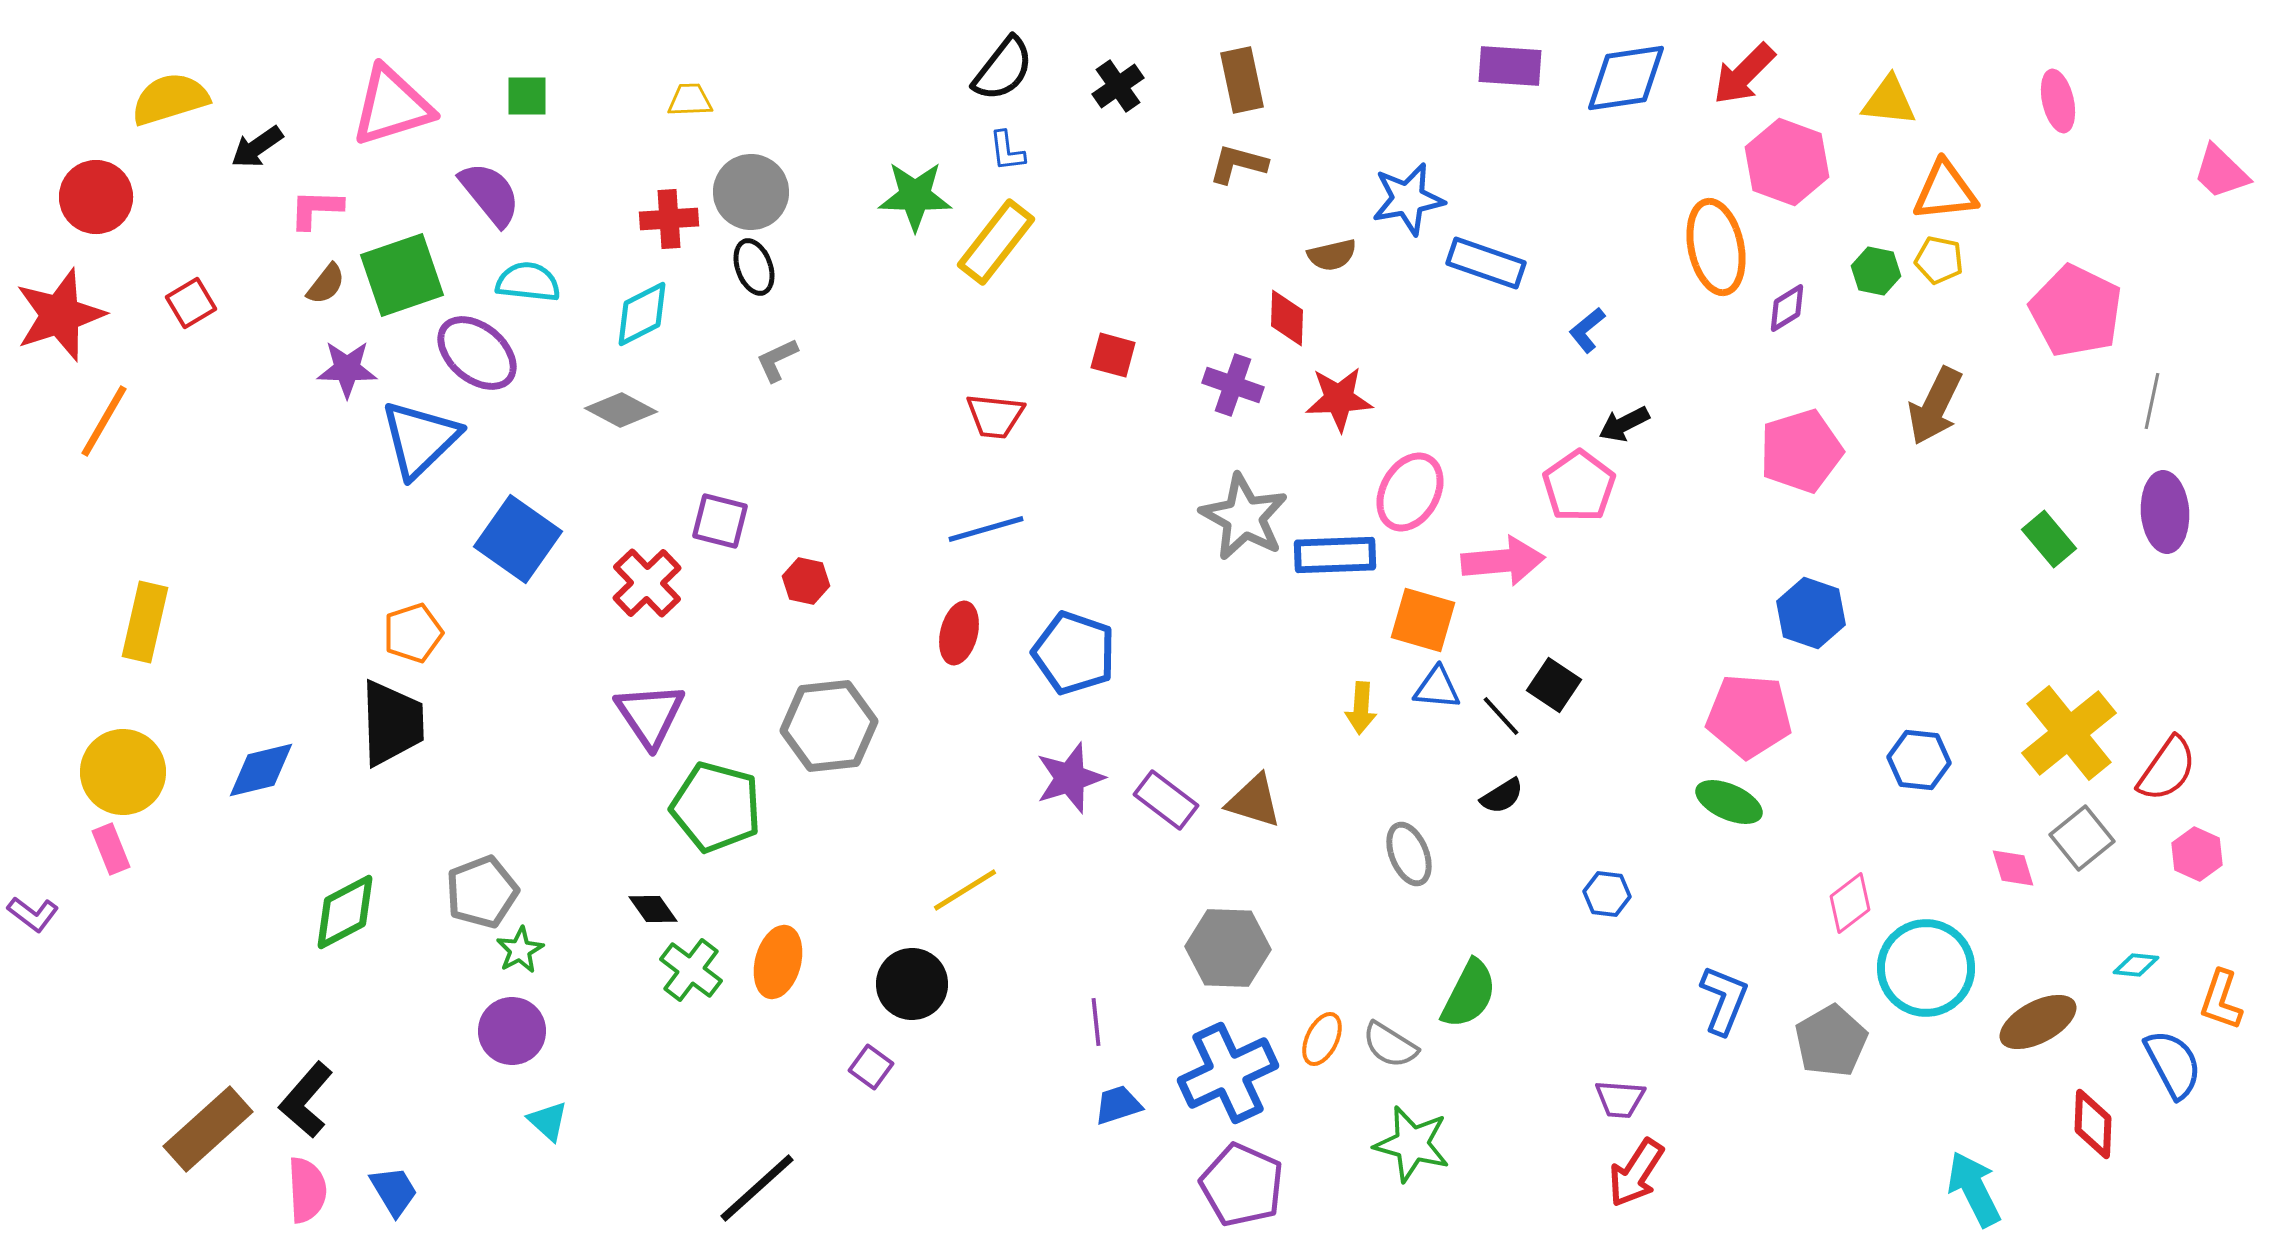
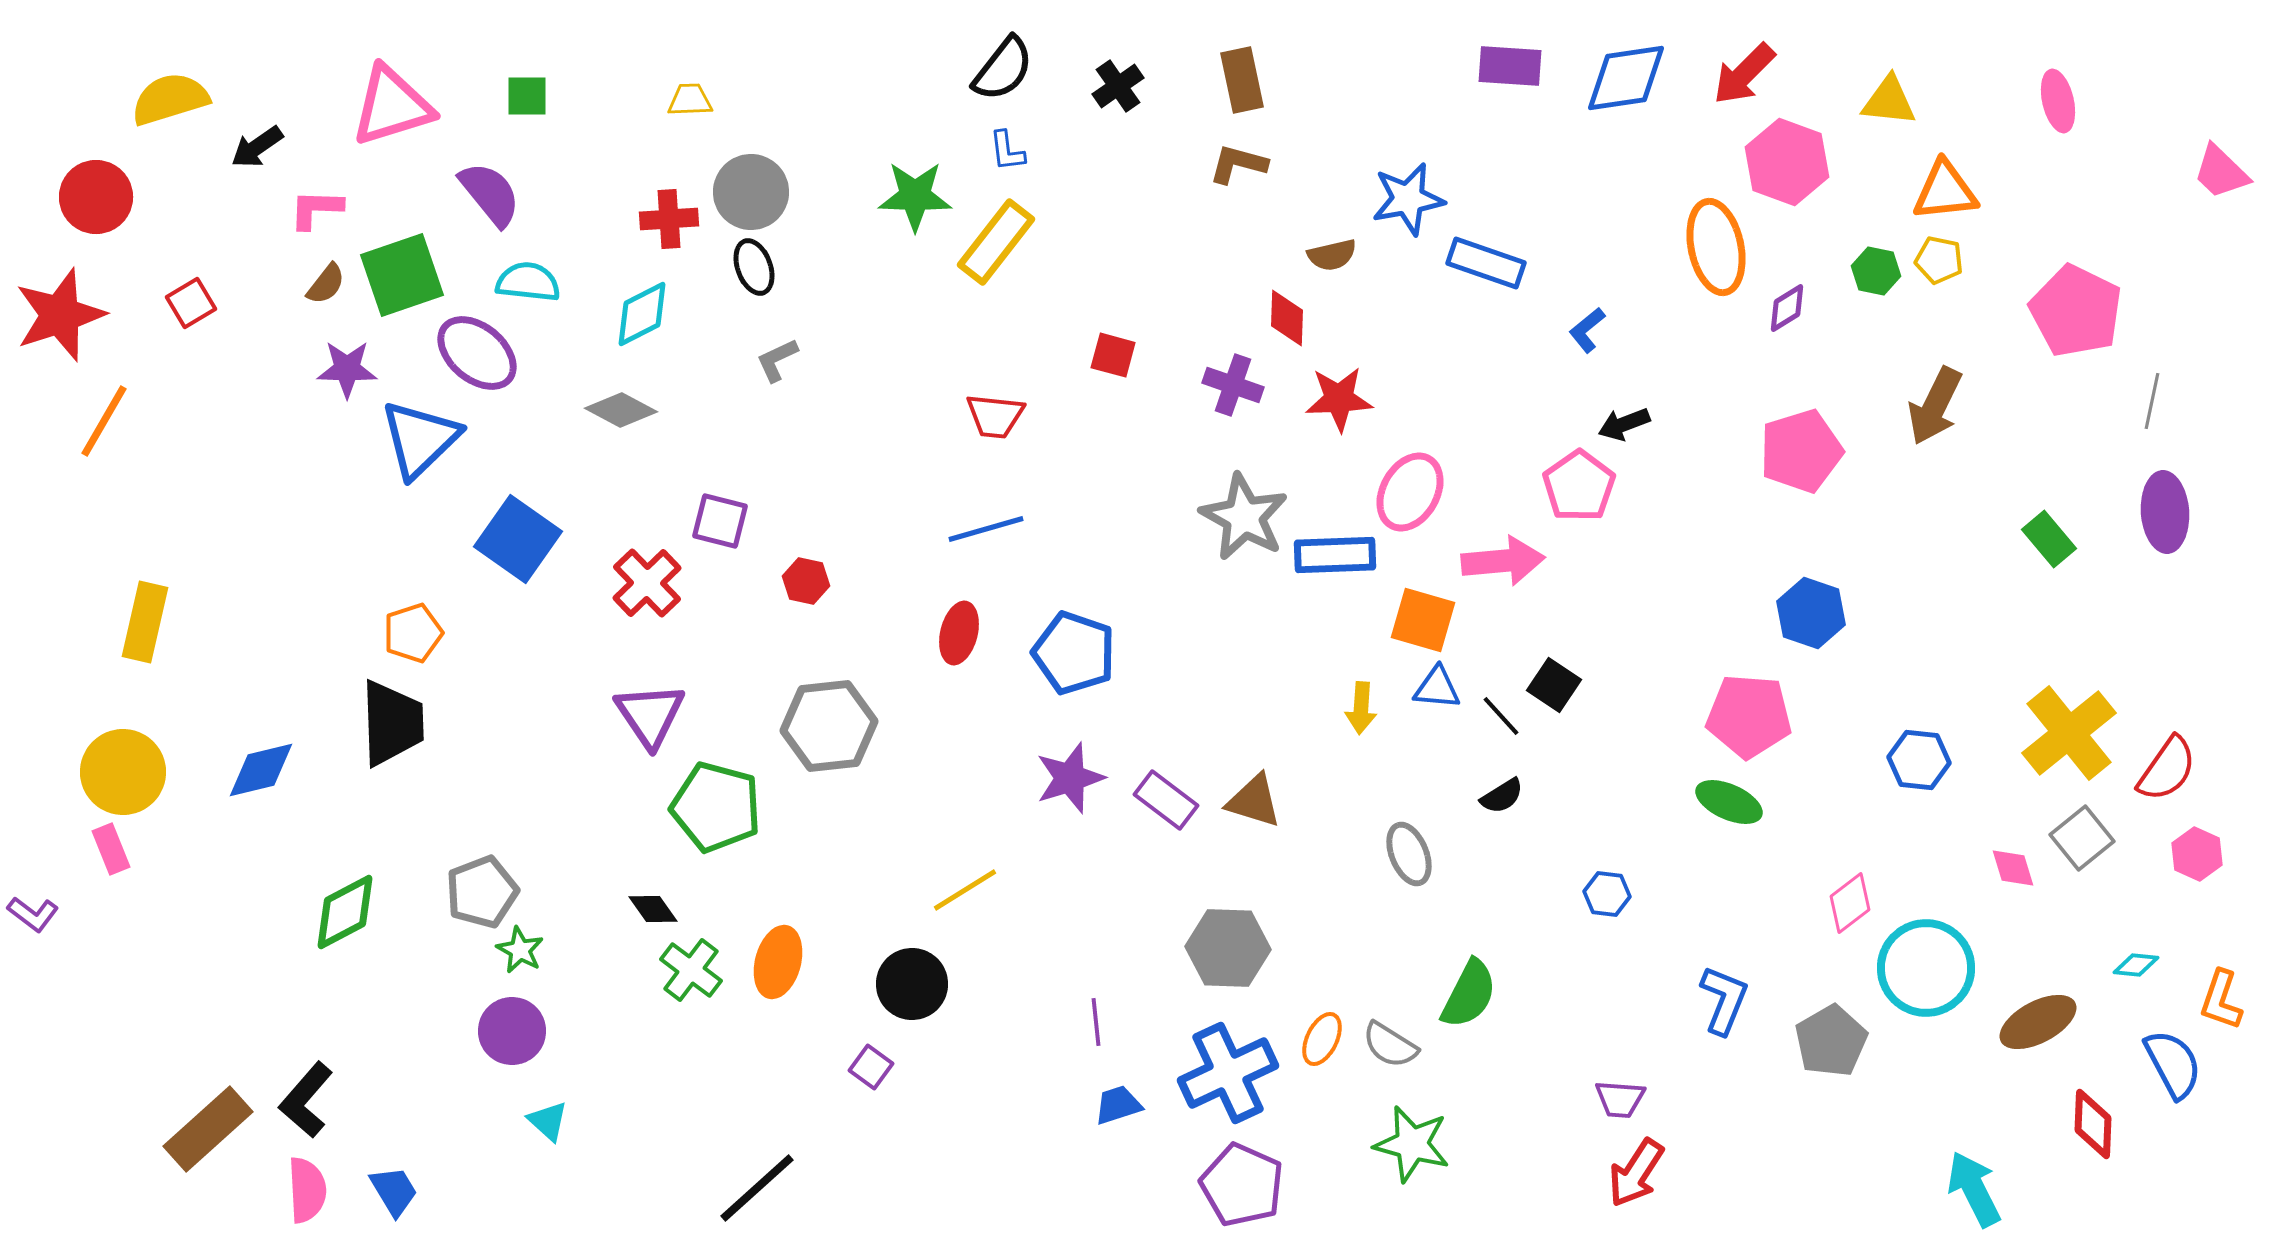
black arrow at (1624, 424): rotated 6 degrees clockwise
green star at (520, 950): rotated 15 degrees counterclockwise
